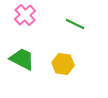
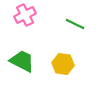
pink cross: rotated 15 degrees clockwise
green trapezoid: moved 2 px down
